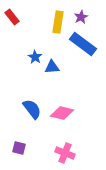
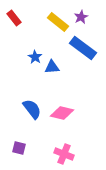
red rectangle: moved 2 px right, 1 px down
yellow rectangle: rotated 60 degrees counterclockwise
blue rectangle: moved 4 px down
pink cross: moved 1 px left, 1 px down
